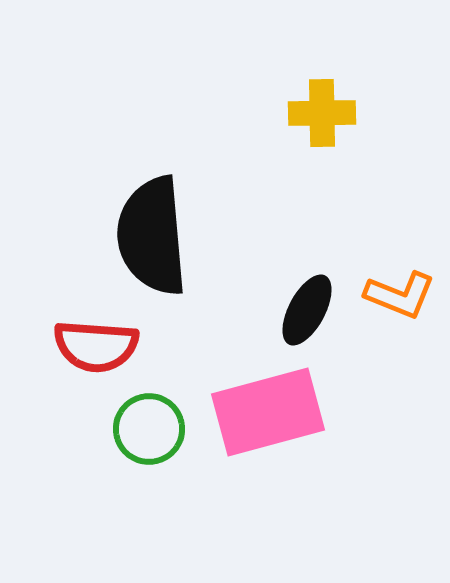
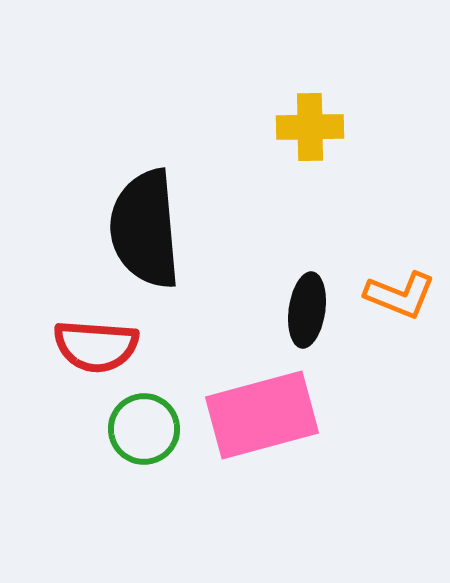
yellow cross: moved 12 px left, 14 px down
black semicircle: moved 7 px left, 7 px up
black ellipse: rotated 20 degrees counterclockwise
pink rectangle: moved 6 px left, 3 px down
green circle: moved 5 px left
